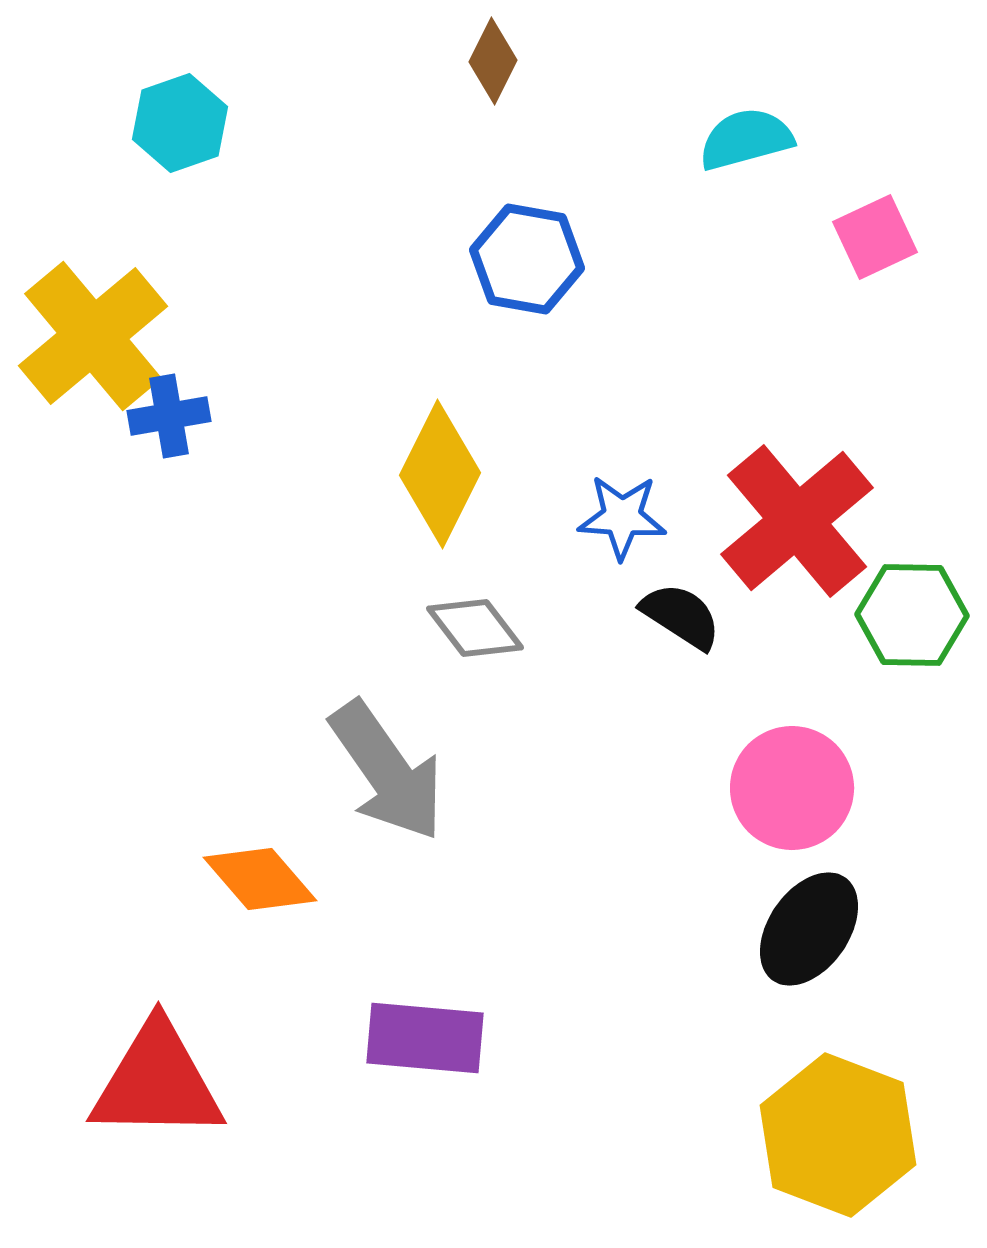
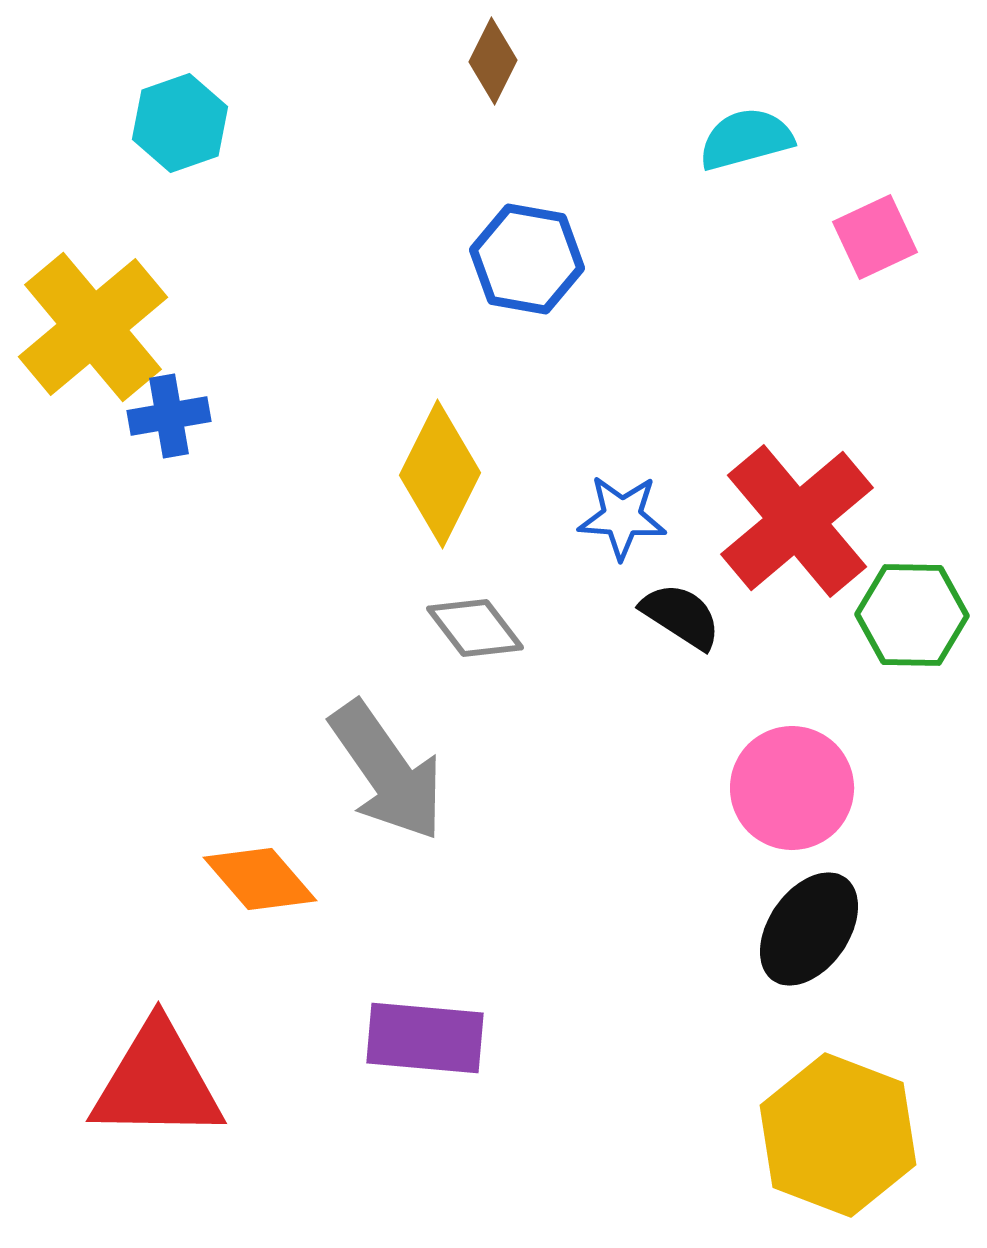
yellow cross: moved 9 px up
